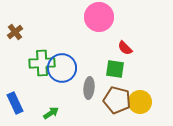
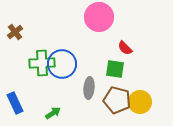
blue circle: moved 4 px up
green arrow: moved 2 px right
